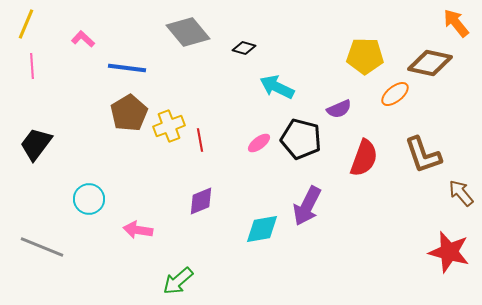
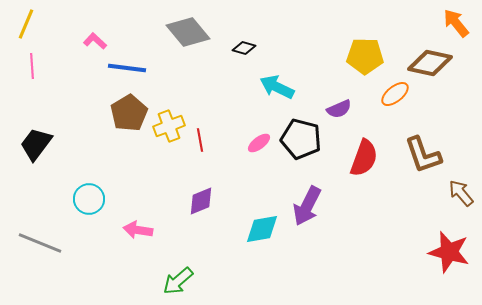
pink L-shape: moved 12 px right, 2 px down
gray line: moved 2 px left, 4 px up
